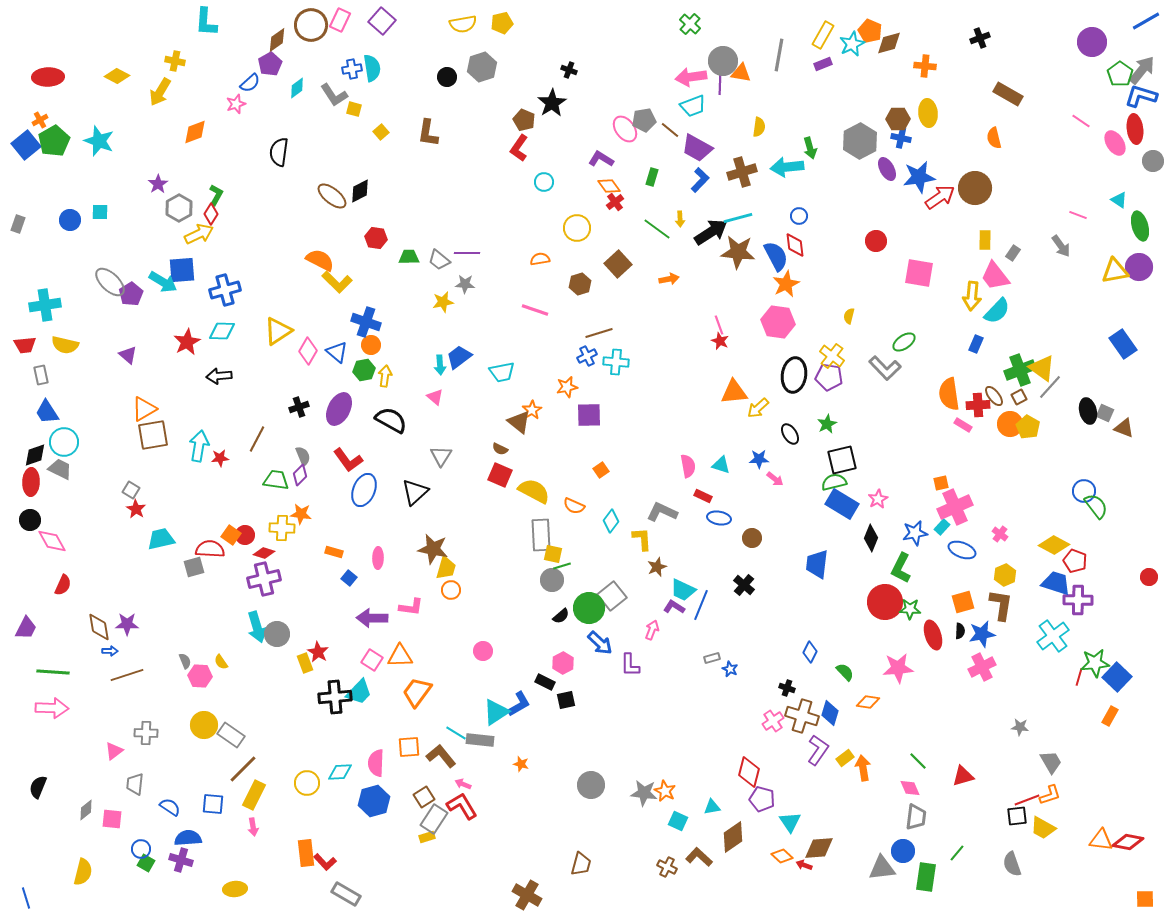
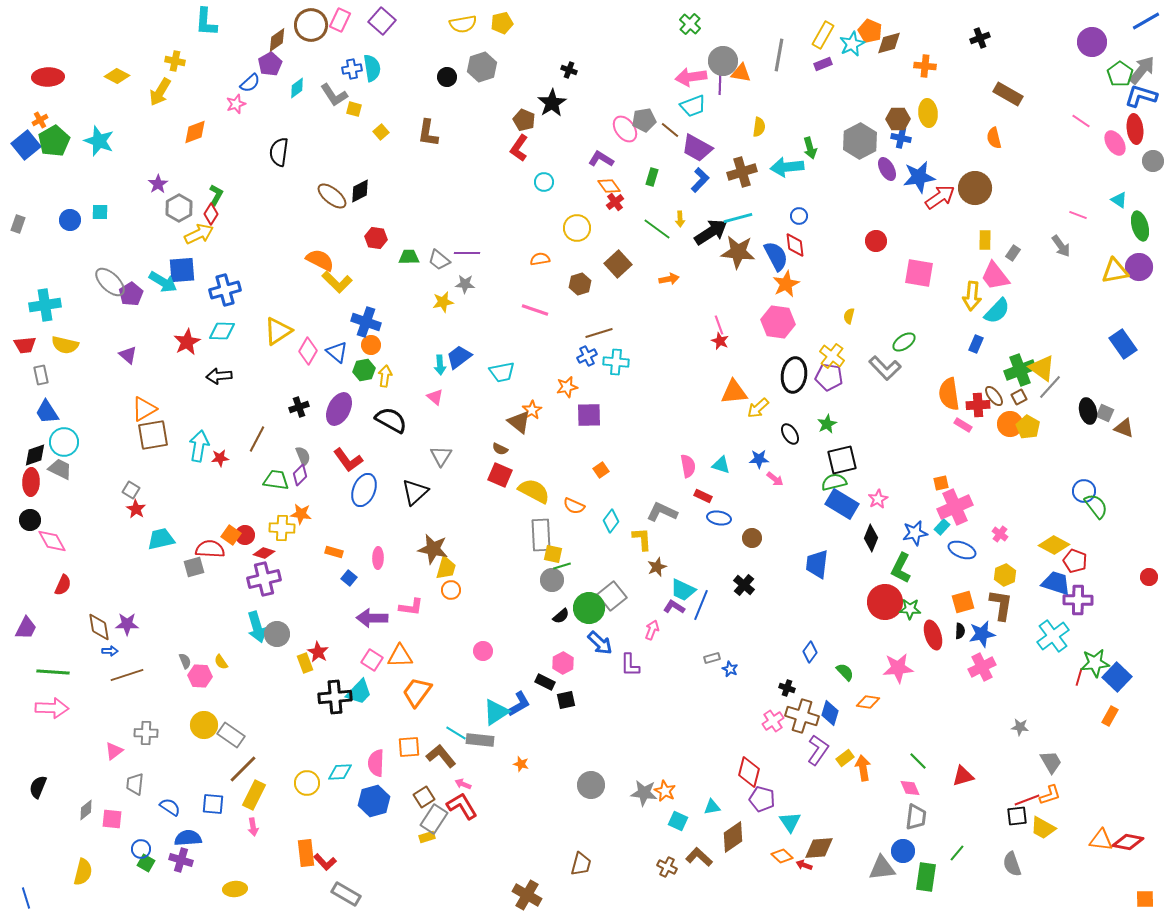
blue diamond at (810, 652): rotated 10 degrees clockwise
